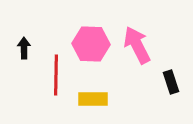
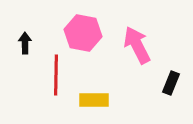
pink hexagon: moved 8 px left, 11 px up; rotated 9 degrees clockwise
black arrow: moved 1 px right, 5 px up
black rectangle: moved 1 px down; rotated 40 degrees clockwise
yellow rectangle: moved 1 px right, 1 px down
